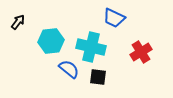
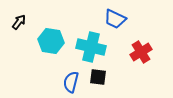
blue trapezoid: moved 1 px right, 1 px down
black arrow: moved 1 px right
cyan hexagon: rotated 15 degrees clockwise
blue semicircle: moved 2 px right, 13 px down; rotated 115 degrees counterclockwise
